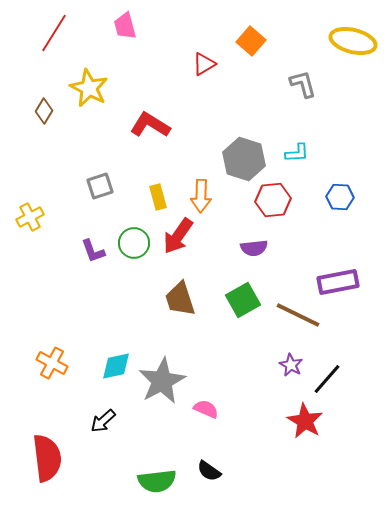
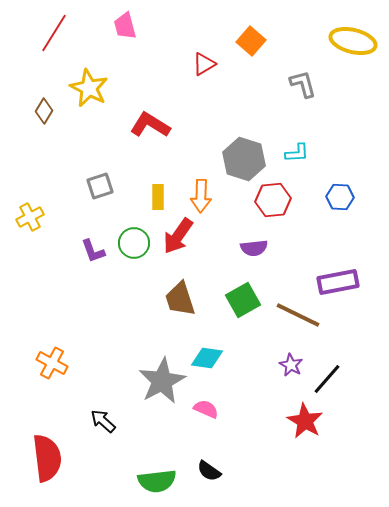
yellow rectangle: rotated 15 degrees clockwise
cyan diamond: moved 91 px right, 8 px up; rotated 20 degrees clockwise
black arrow: rotated 84 degrees clockwise
